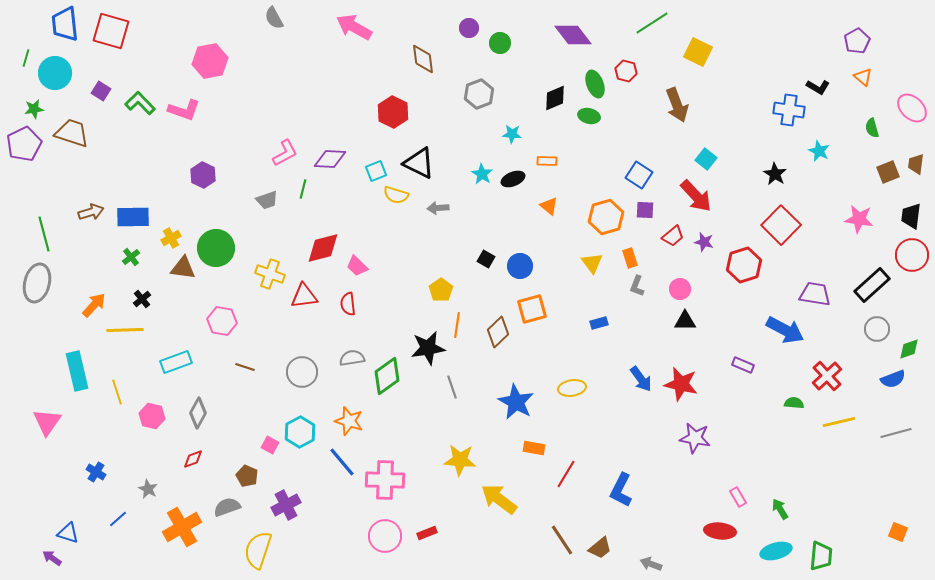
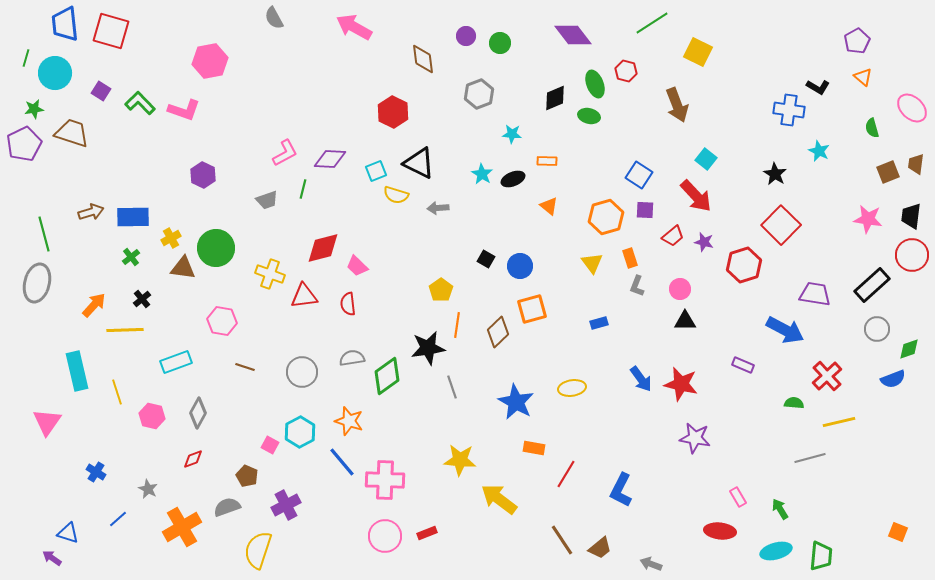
purple circle at (469, 28): moved 3 px left, 8 px down
pink star at (859, 219): moved 9 px right
gray line at (896, 433): moved 86 px left, 25 px down
